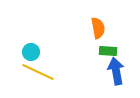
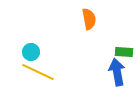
orange semicircle: moved 9 px left, 9 px up
green rectangle: moved 16 px right, 1 px down
blue arrow: moved 1 px right, 1 px down
